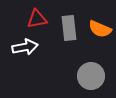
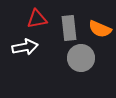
gray circle: moved 10 px left, 18 px up
